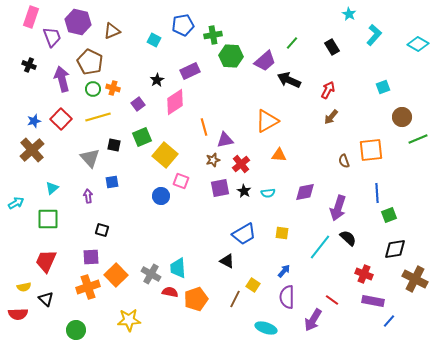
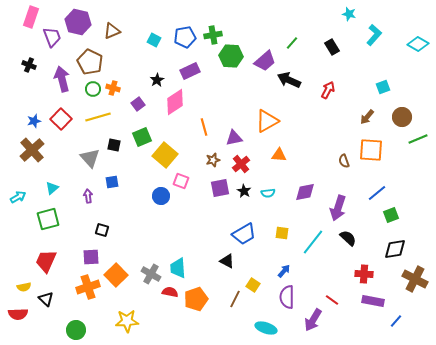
cyan star at (349, 14): rotated 16 degrees counterclockwise
blue pentagon at (183, 25): moved 2 px right, 12 px down
brown arrow at (331, 117): moved 36 px right
purple triangle at (225, 140): moved 9 px right, 2 px up
orange square at (371, 150): rotated 10 degrees clockwise
blue line at (377, 193): rotated 54 degrees clockwise
cyan arrow at (16, 203): moved 2 px right, 6 px up
green square at (389, 215): moved 2 px right
green square at (48, 219): rotated 15 degrees counterclockwise
cyan line at (320, 247): moved 7 px left, 5 px up
red cross at (364, 274): rotated 18 degrees counterclockwise
yellow star at (129, 320): moved 2 px left, 1 px down
blue line at (389, 321): moved 7 px right
